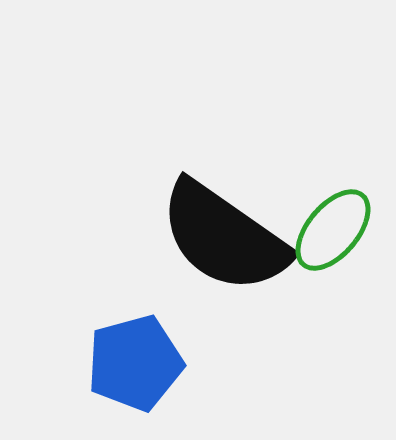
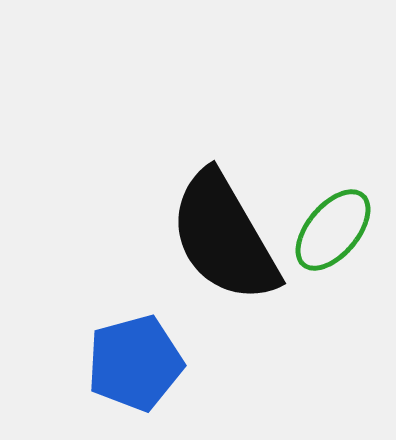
black semicircle: rotated 25 degrees clockwise
